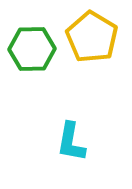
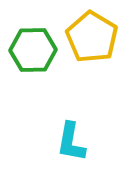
green hexagon: moved 1 px right, 1 px down
